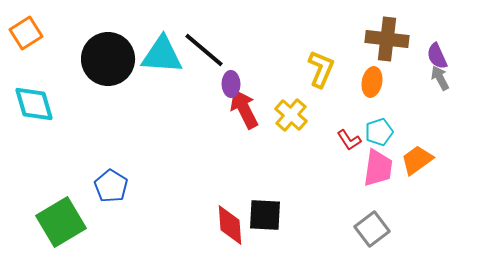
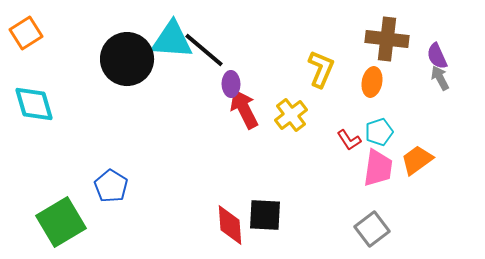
cyan triangle: moved 10 px right, 15 px up
black circle: moved 19 px right
yellow cross: rotated 12 degrees clockwise
